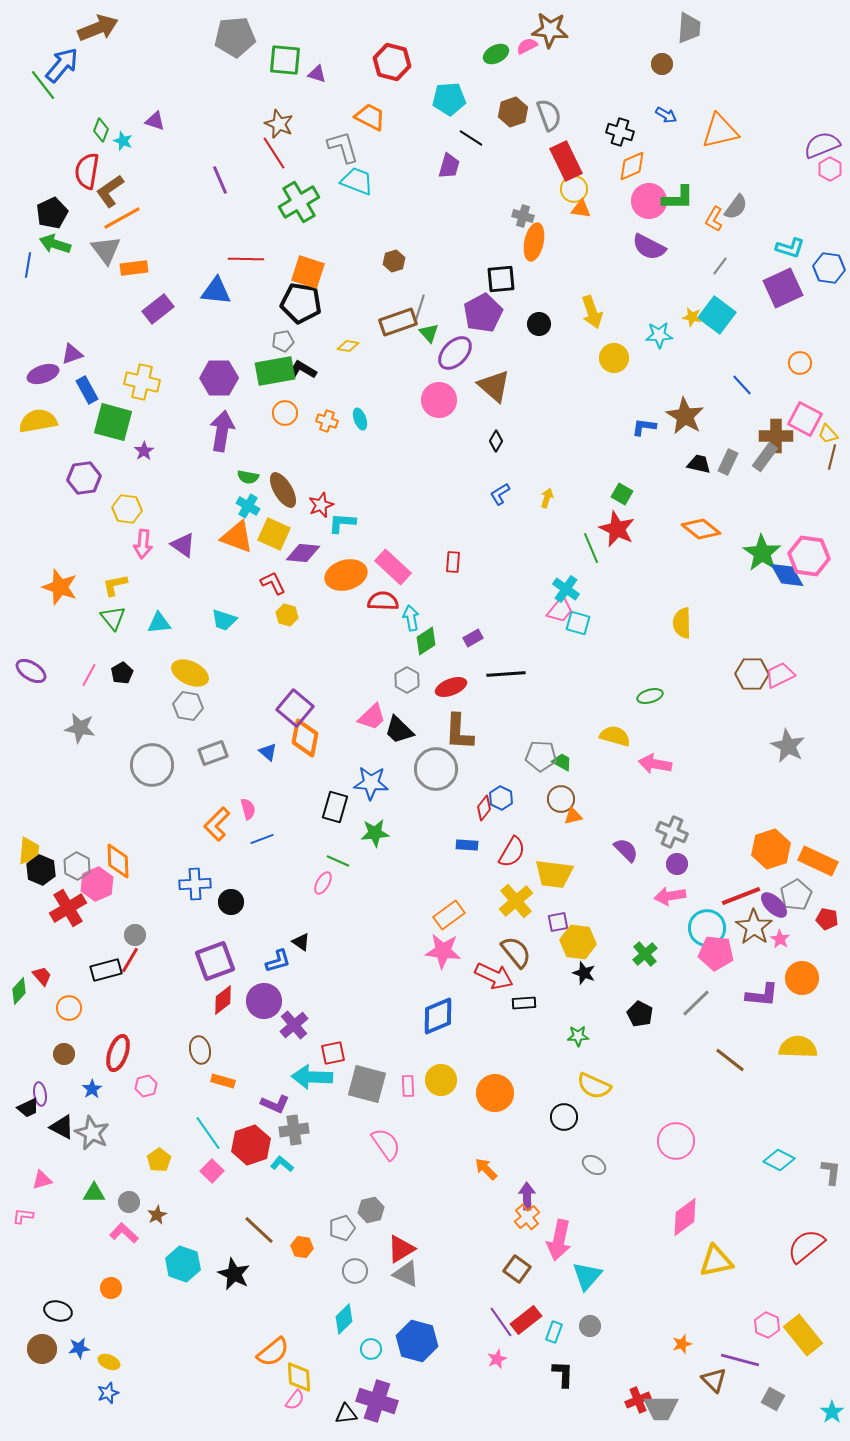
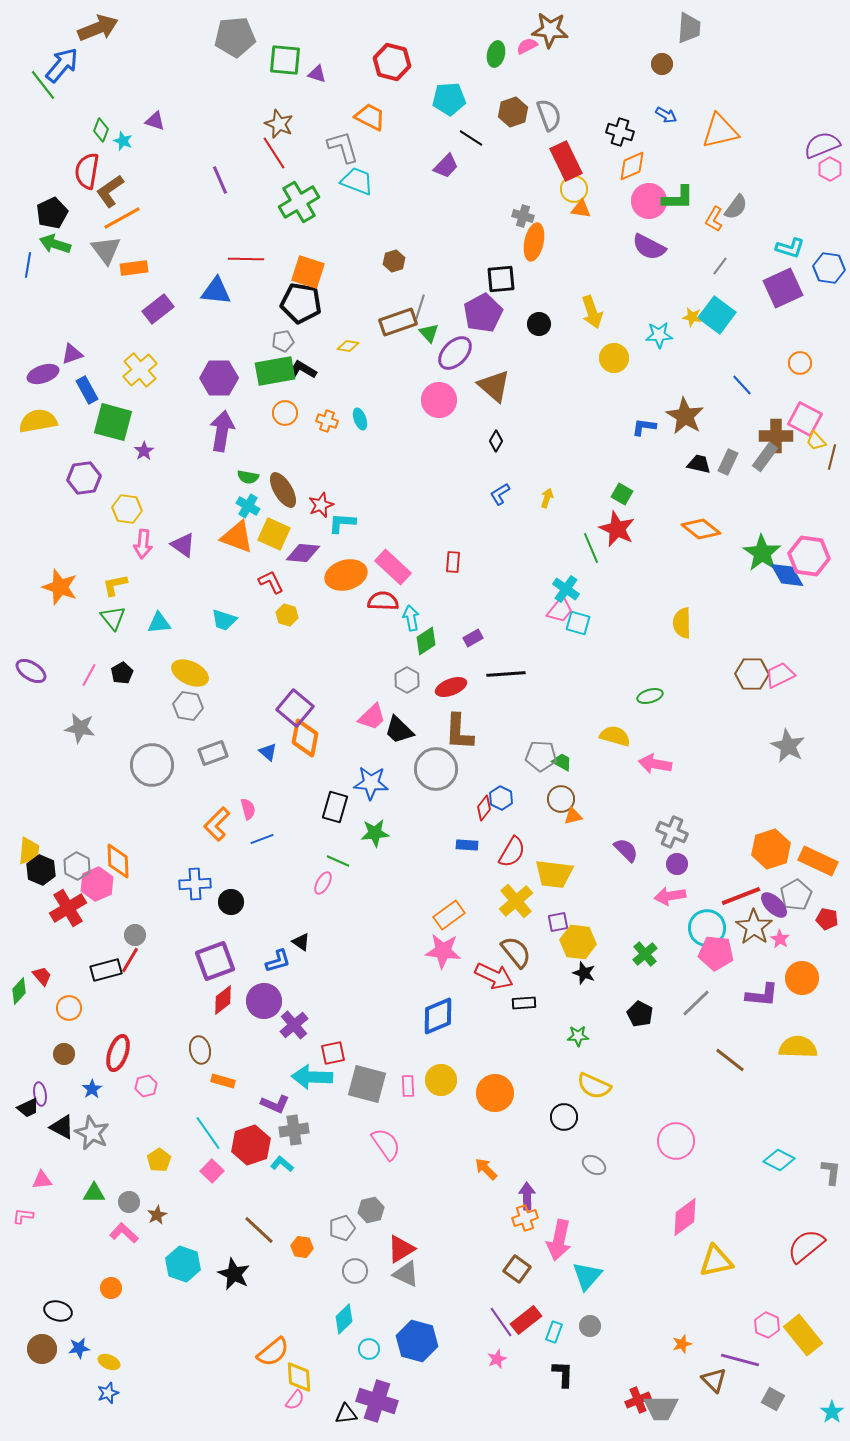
green ellipse at (496, 54): rotated 50 degrees counterclockwise
purple trapezoid at (449, 166): moved 3 px left; rotated 28 degrees clockwise
yellow cross at (142, 382): moved 2 px left, 12 px up; rotated 36 degrees clockwise
yellow trapezoid at (828, 434): moved 12 px left, 7 px down
red L-shape at (273, 583): moved 2 px left, 1 px up
pink triangle at (42, 1180): rotated 10 degrees clockwise
orange cross at (527, 1217): moved 2 px left, 1 px down; rotated 20 degrees clockwise
cyan circle at (371, 1349): moved 2 px left
